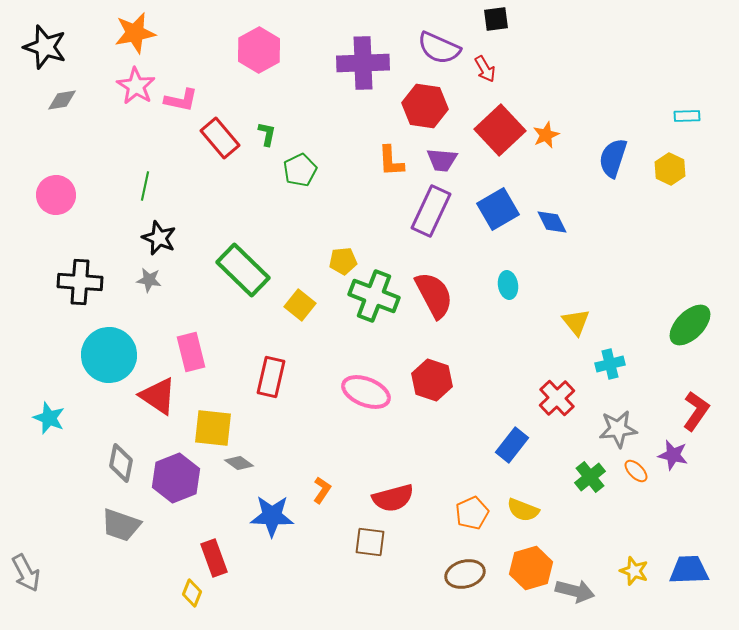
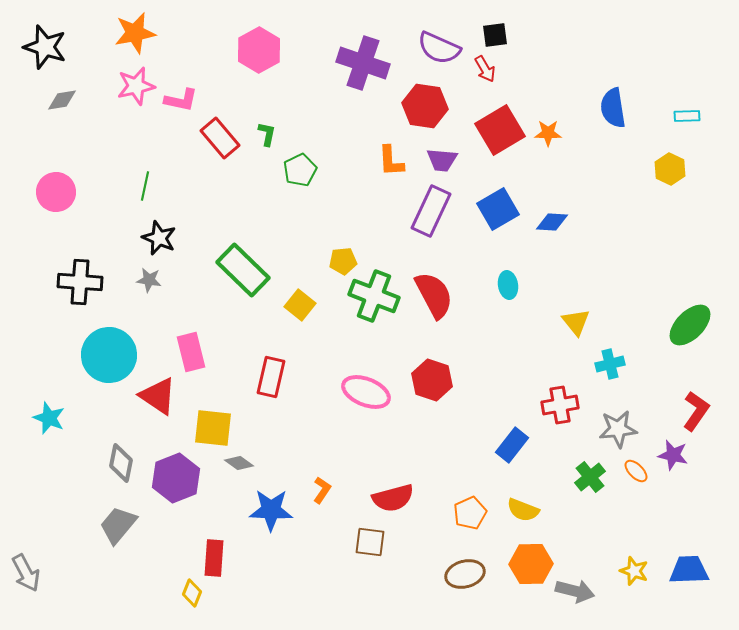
black square at (496, 19): moved 1 px left, 16 px down
purple cross at (363, 63): rotated 21 degrees clockwise
pink star at (136, 86): rotated 27 degrees clockwise
red square at (500, 130): rotated 12 degrees clockwise
orange star at (546, 135): moved 2 px right, 2 px up; rotated 24 degrees clockwise
blue semicircle at (613, 158): moved 50 px up; rotated 27 degrees counterclockwise
pink circle at (56, 195): moved 3 px up
blue diamond at (552, 222): rotated 60 degrees counterclockwise
red cross at (557, 398): moved 3 px right, 7 px down; rotated 33 degrees clockwise
orange pentagon at (472, 513): moved 2 px left
blue star at (272, 516): moved 1 px left, 6 px up
gray trapezoid at (121, 525): moved 3 px left; rotated 111 degrees clockwise
red rectangle at (214, 558): rotated 24 degrees clockwise
orange hexagon at (531, 568): moved 4 px up; rotated 15 degrees clockwise
